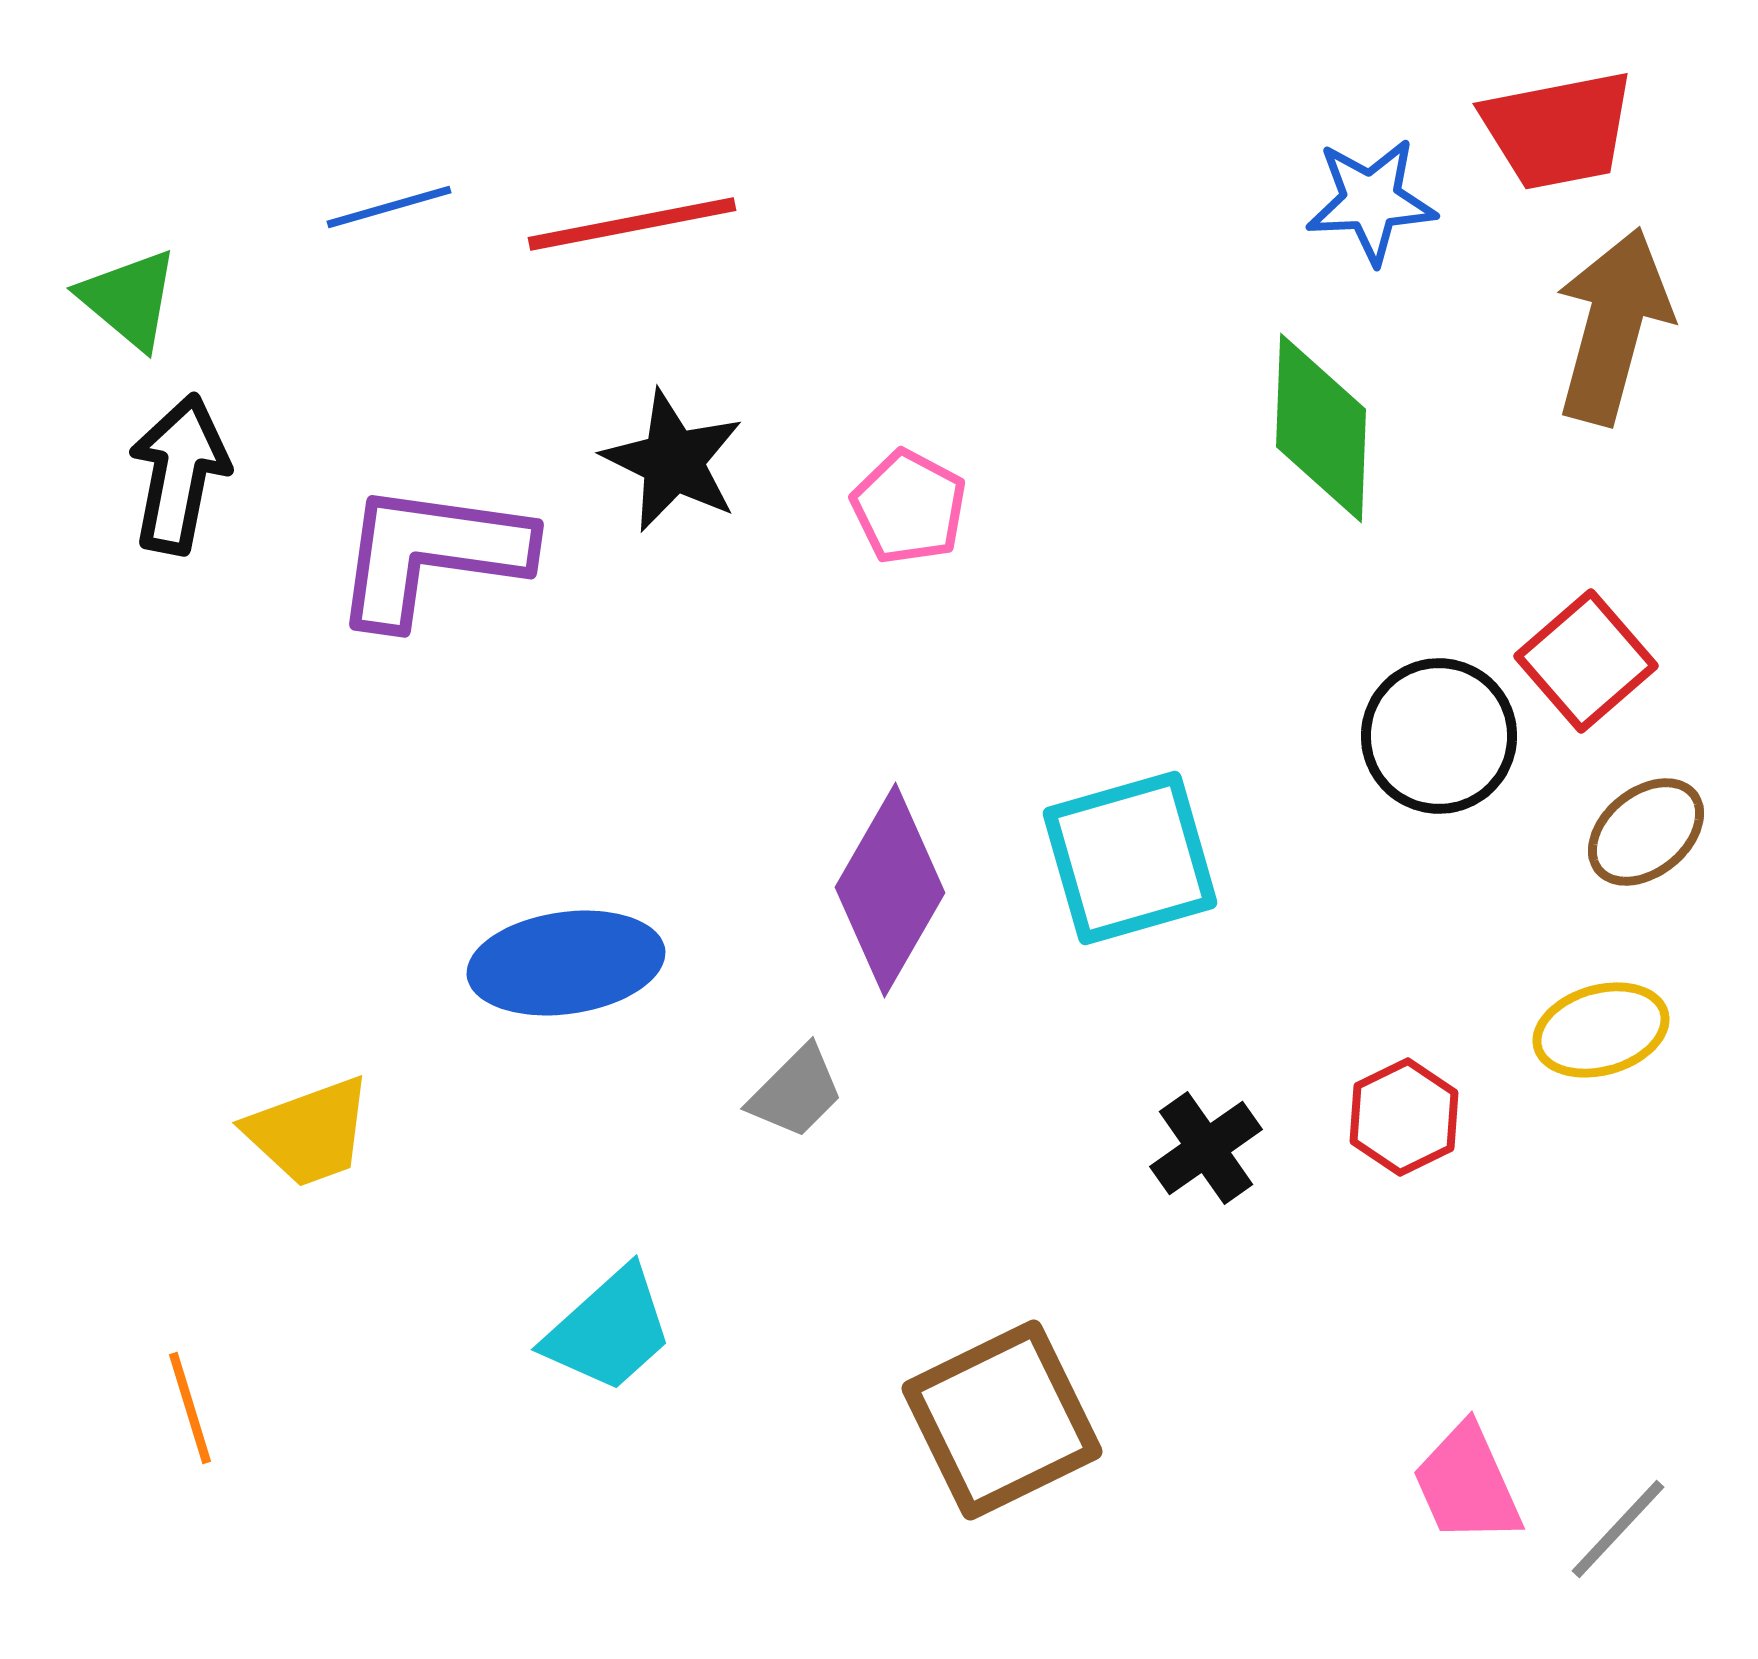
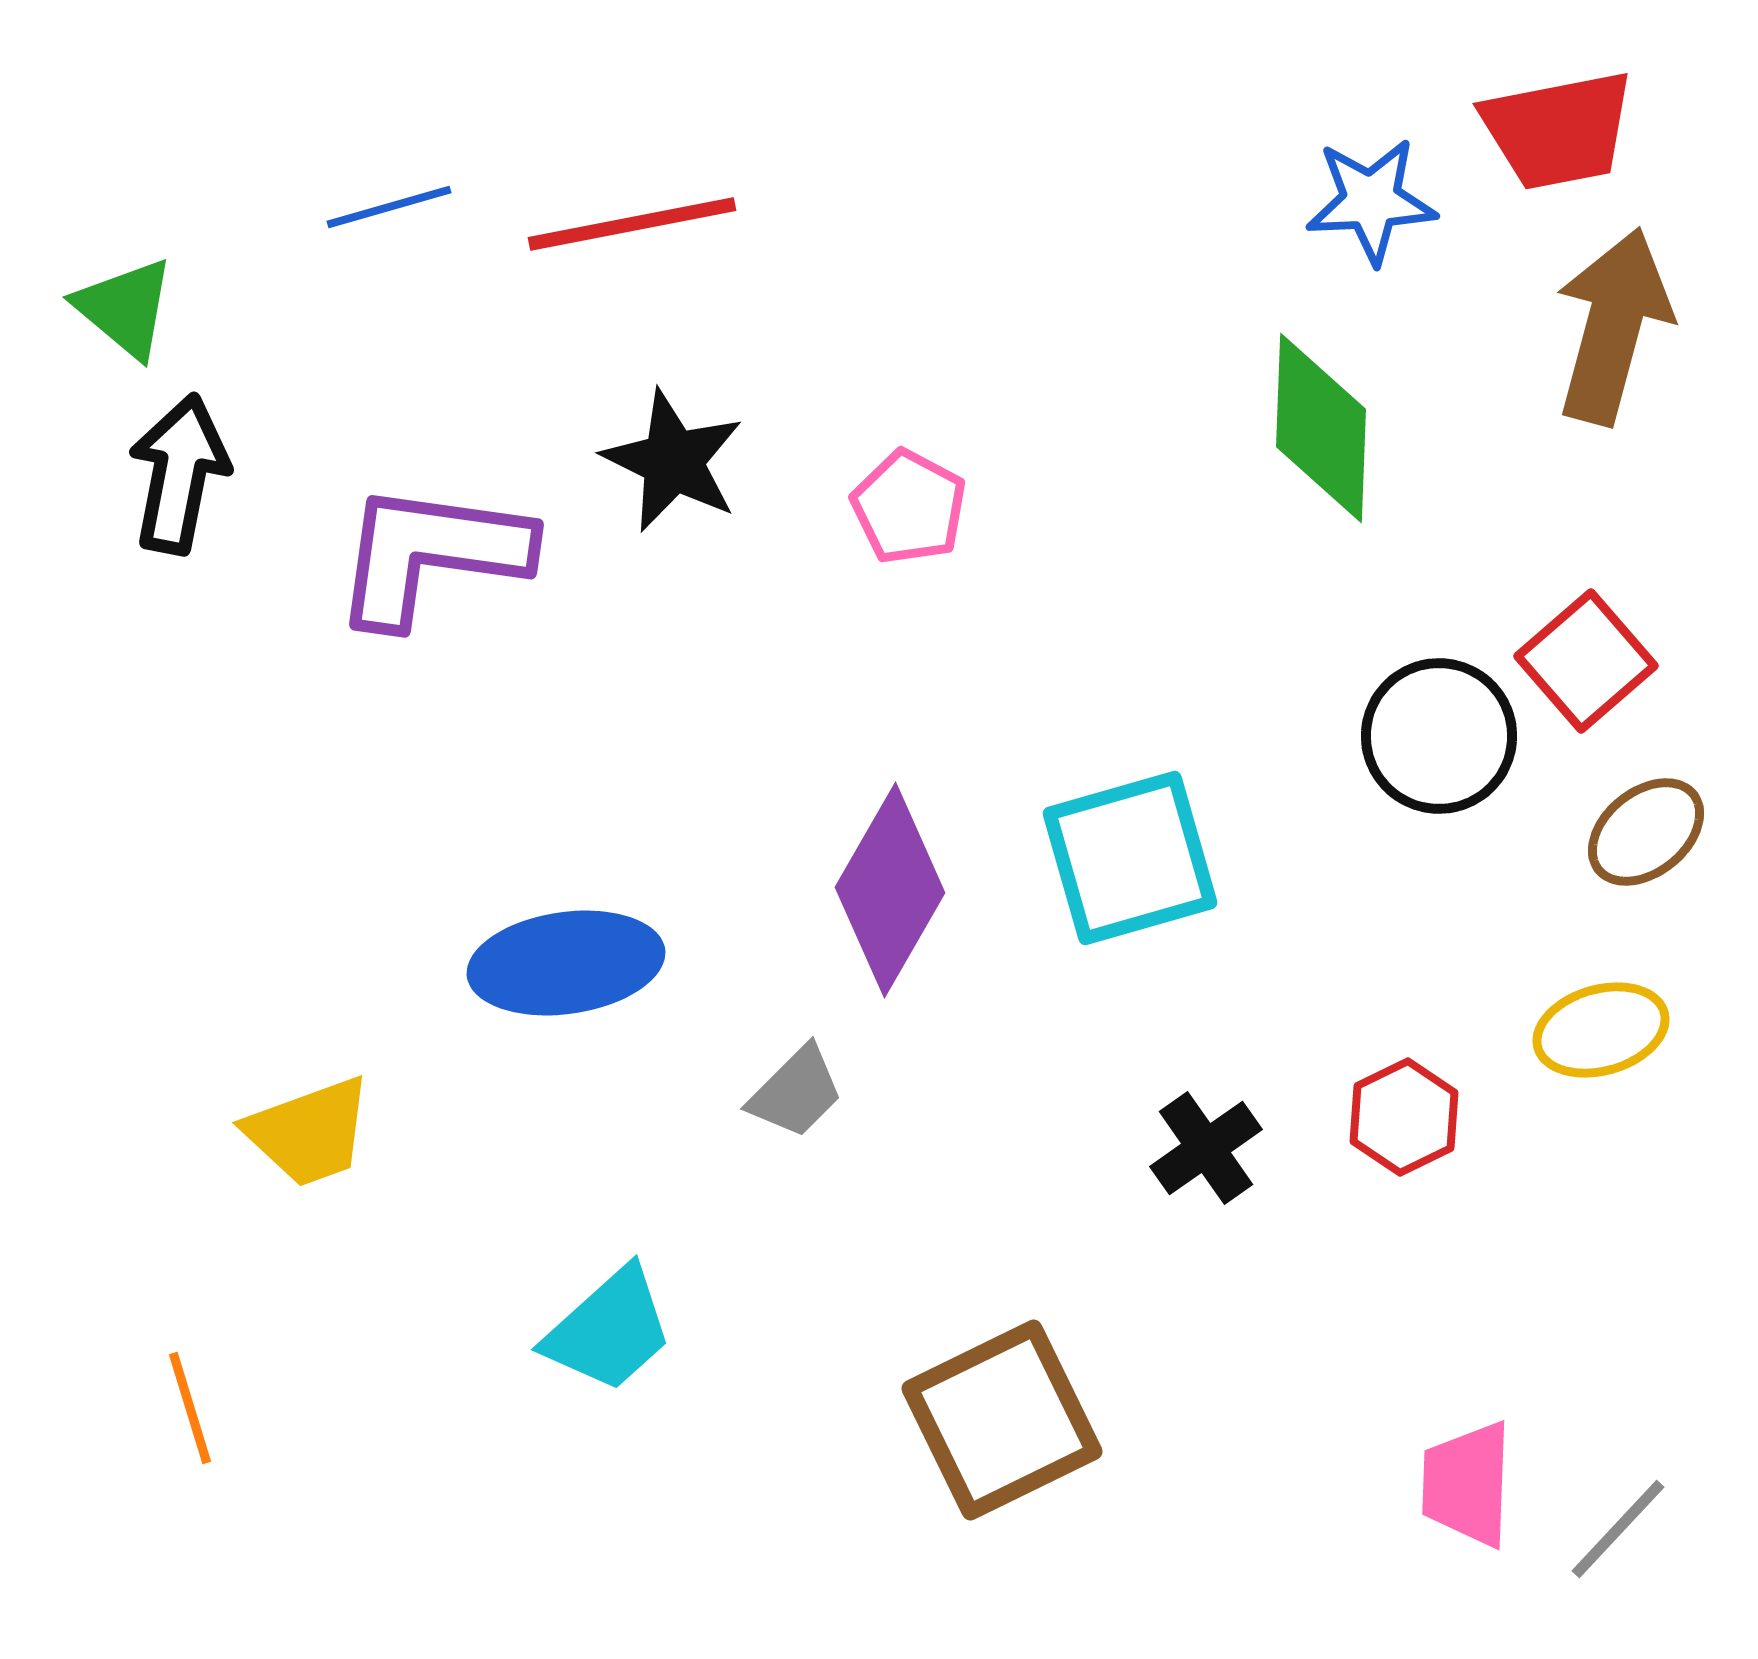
green triangle: moved 4 px left, 9 px down
pink trapezoid: rotated 26 degrees clockwise
